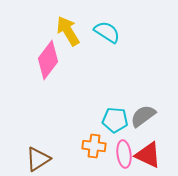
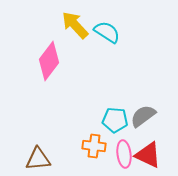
yellow arrow: moved 7 px right, 6 px up; rotated 12 degrees counterclockwise
pink diamond: moved 1 px right, 1 px down
brown triangle: rotated 28 degrees clockwise
